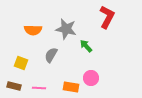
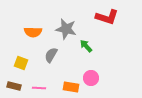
red L-shape: rotated 80 degrees clockwise
orange semicircle: moved 2 px down
